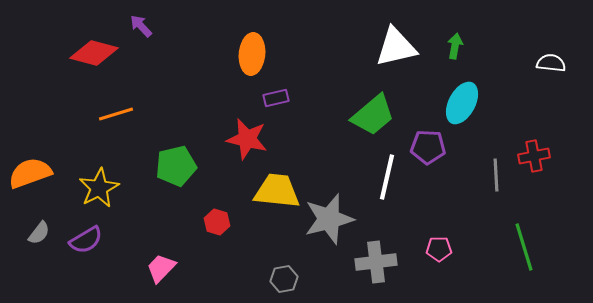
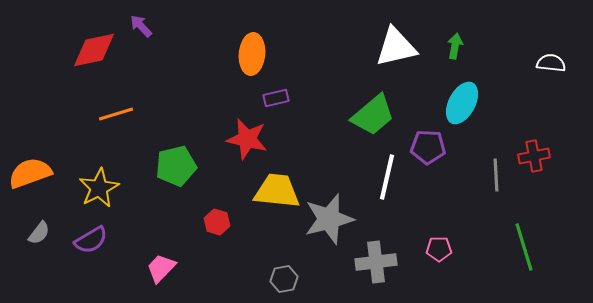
red diamond: moved 3 px up; rotated 27 degrees counterclockwise
purple semicircle: moved 5 px right
